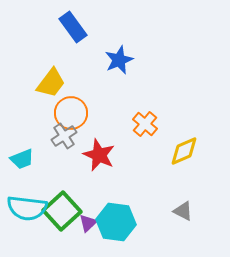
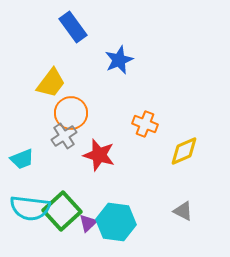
orange cross: rotated 20 degrees counterclockwise
red star: rotated 8 degrees counterclockwise
cyan semicircle: moved 3 px right
